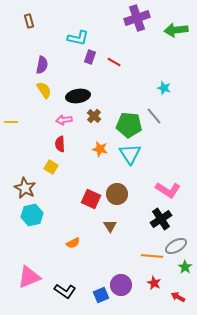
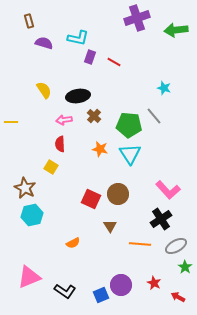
purple semicircle: moved 2 px right, 22 px up; rotated 84 degrees counterclockwise
pink L-shape: rotated 15 degrees clockwise
brown circle: moved 1 px right
orange line: moved 12 px left, 12 px up
